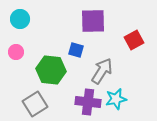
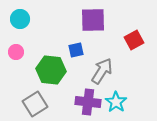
purple square: moved 1 px up
blue square: rotated 28 degrees counterclockwise
cyan star: moved 3 px down; rotated 25 degrees counterclockwise
